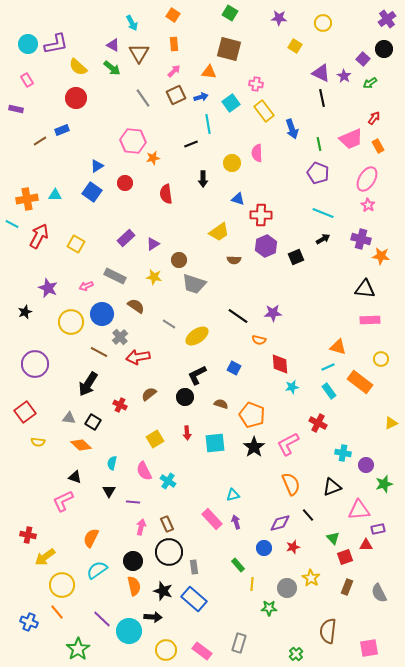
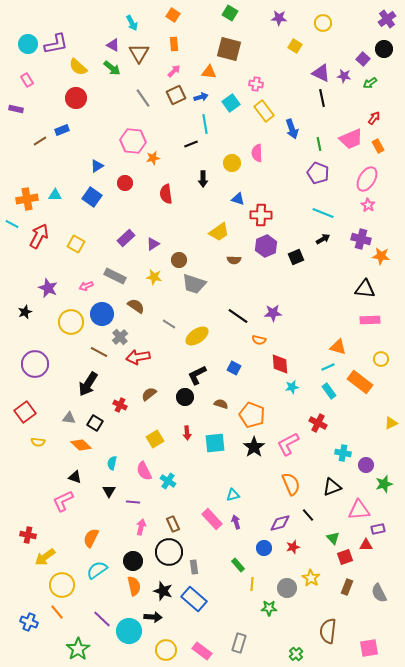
purple star at (344, 76): rotated 24 degrees counterclockwise
cyan line at (208, 124): moved 3 px left
blue square at (92, 192): moved 5 px down
black square at (93, 422): moved 2 px right, 1 px down
brown rectangle at (167, 524): moved 6 px right
